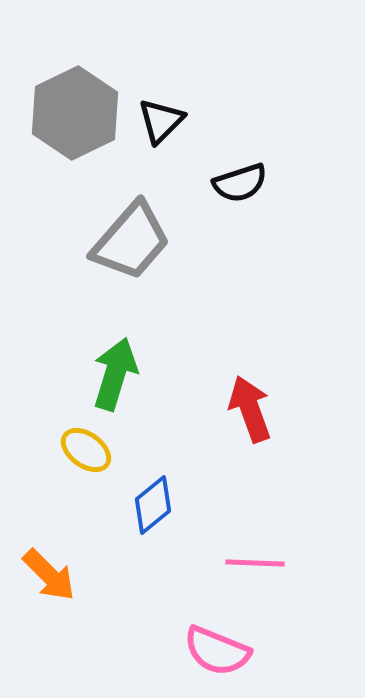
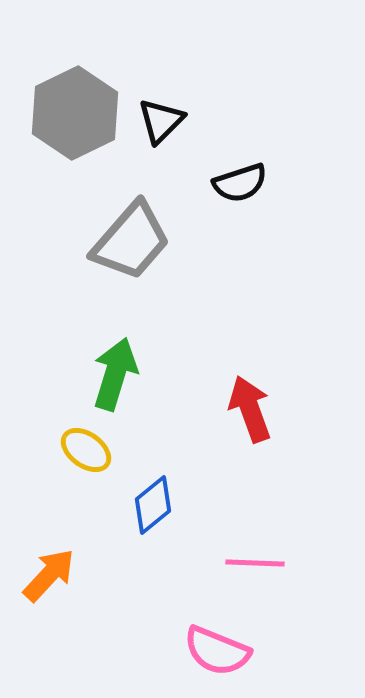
orange arrow: rotated 92 degrees counterclockwise
